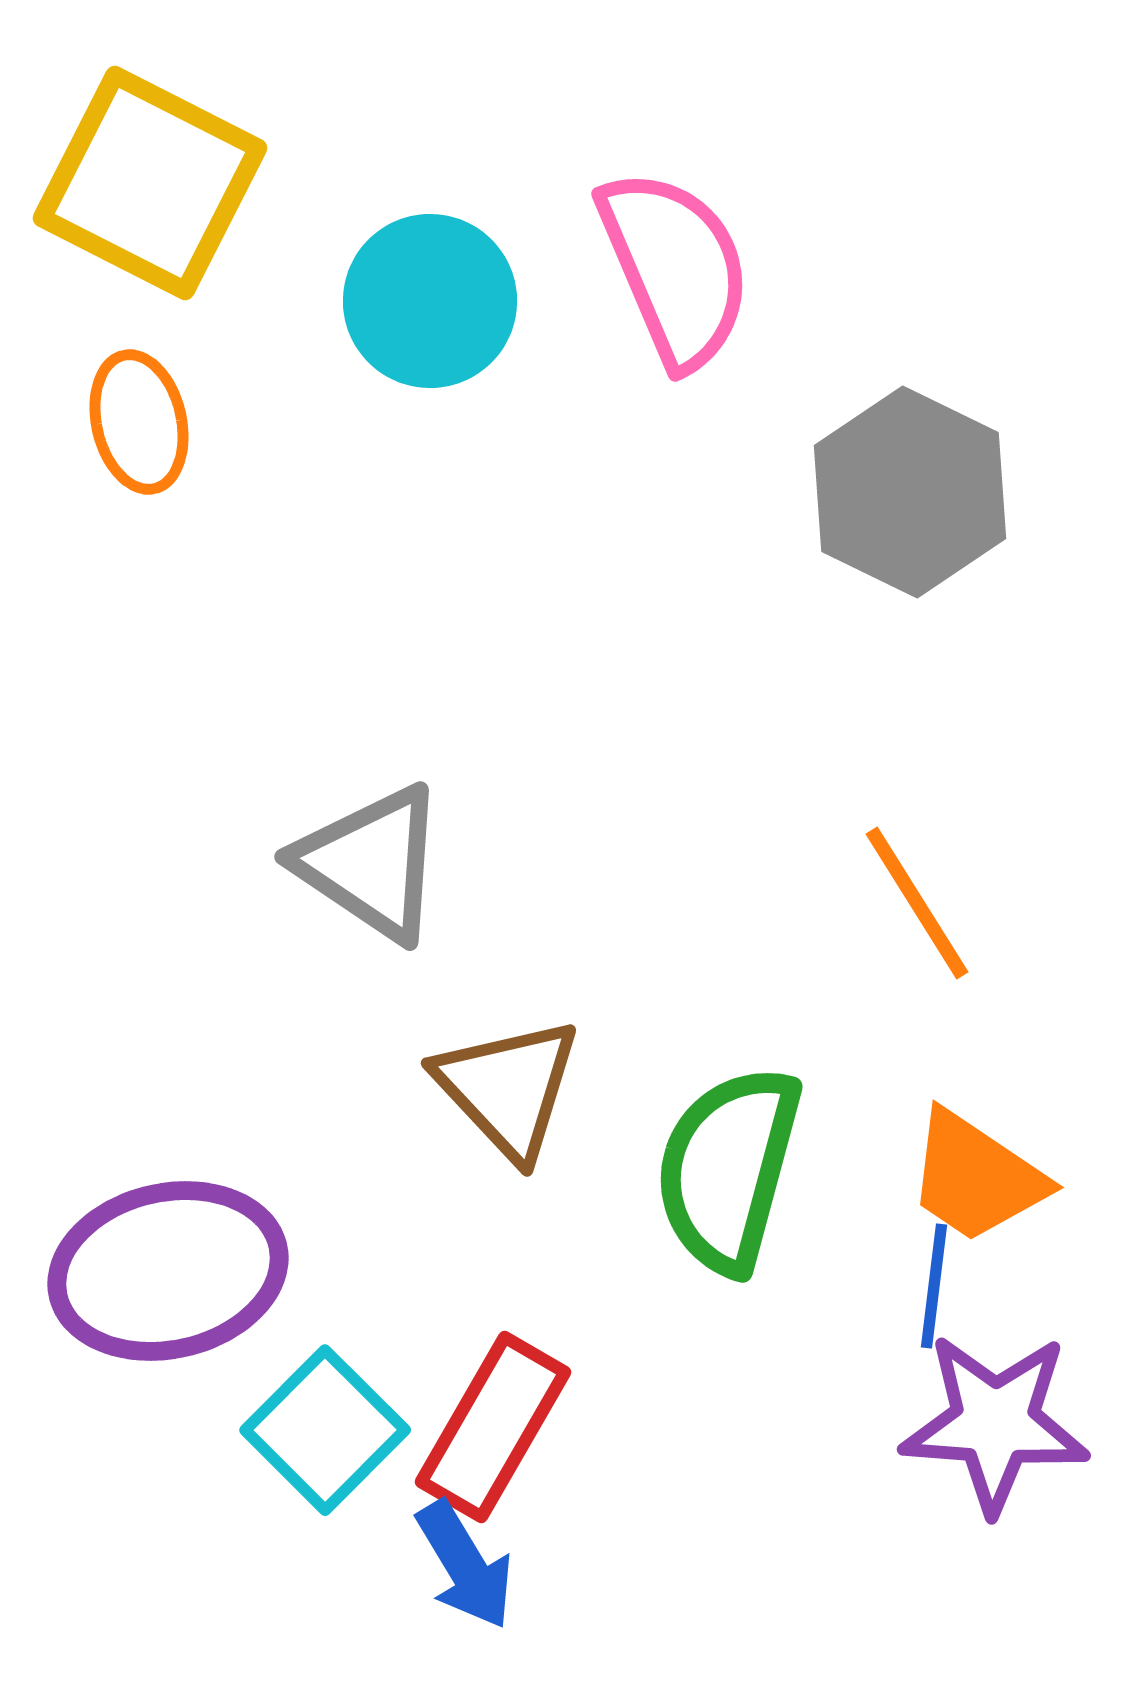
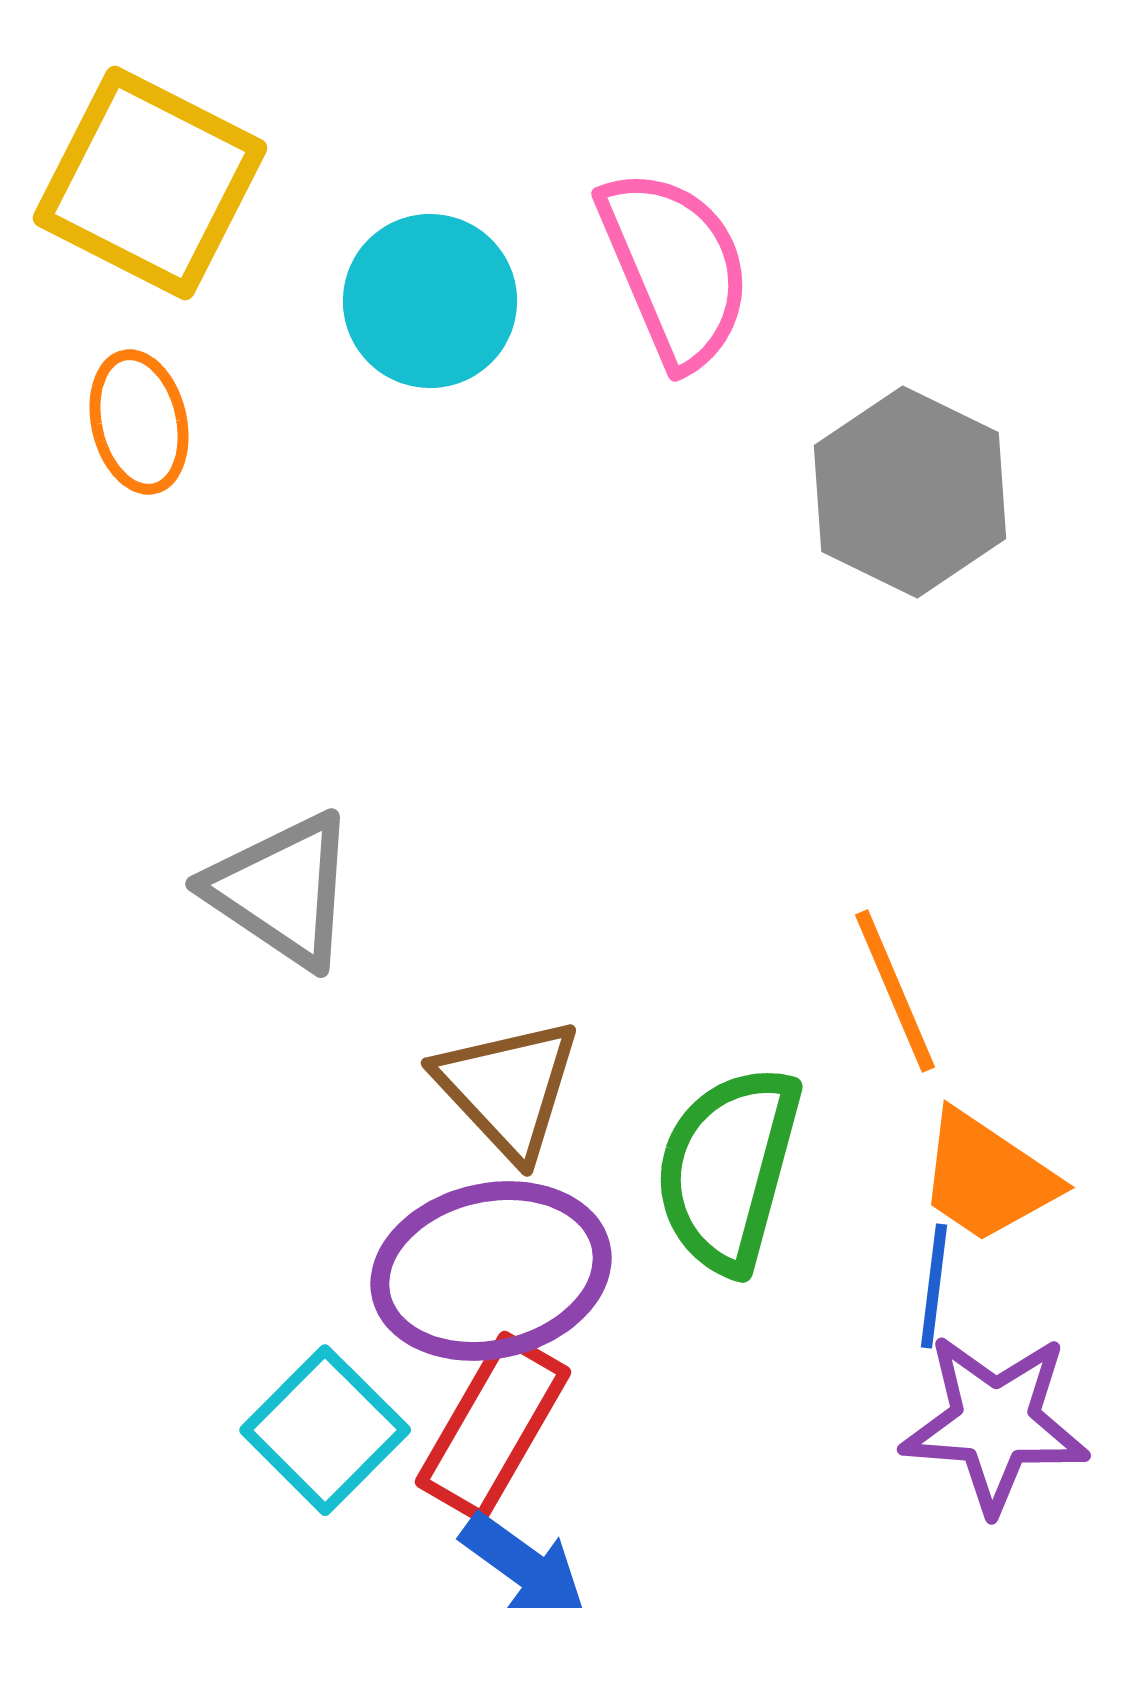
gray triangle: moved 89 px left, 27 px down
orange line: moved 22 px left, 88 px down; rotated 9 degrees clockwise
orange trapezoid: moved 11 px right
purple ellipse: moved 323 px right
blue arrow: moved 58 px right; rotated 23 degrees counterclockwise
